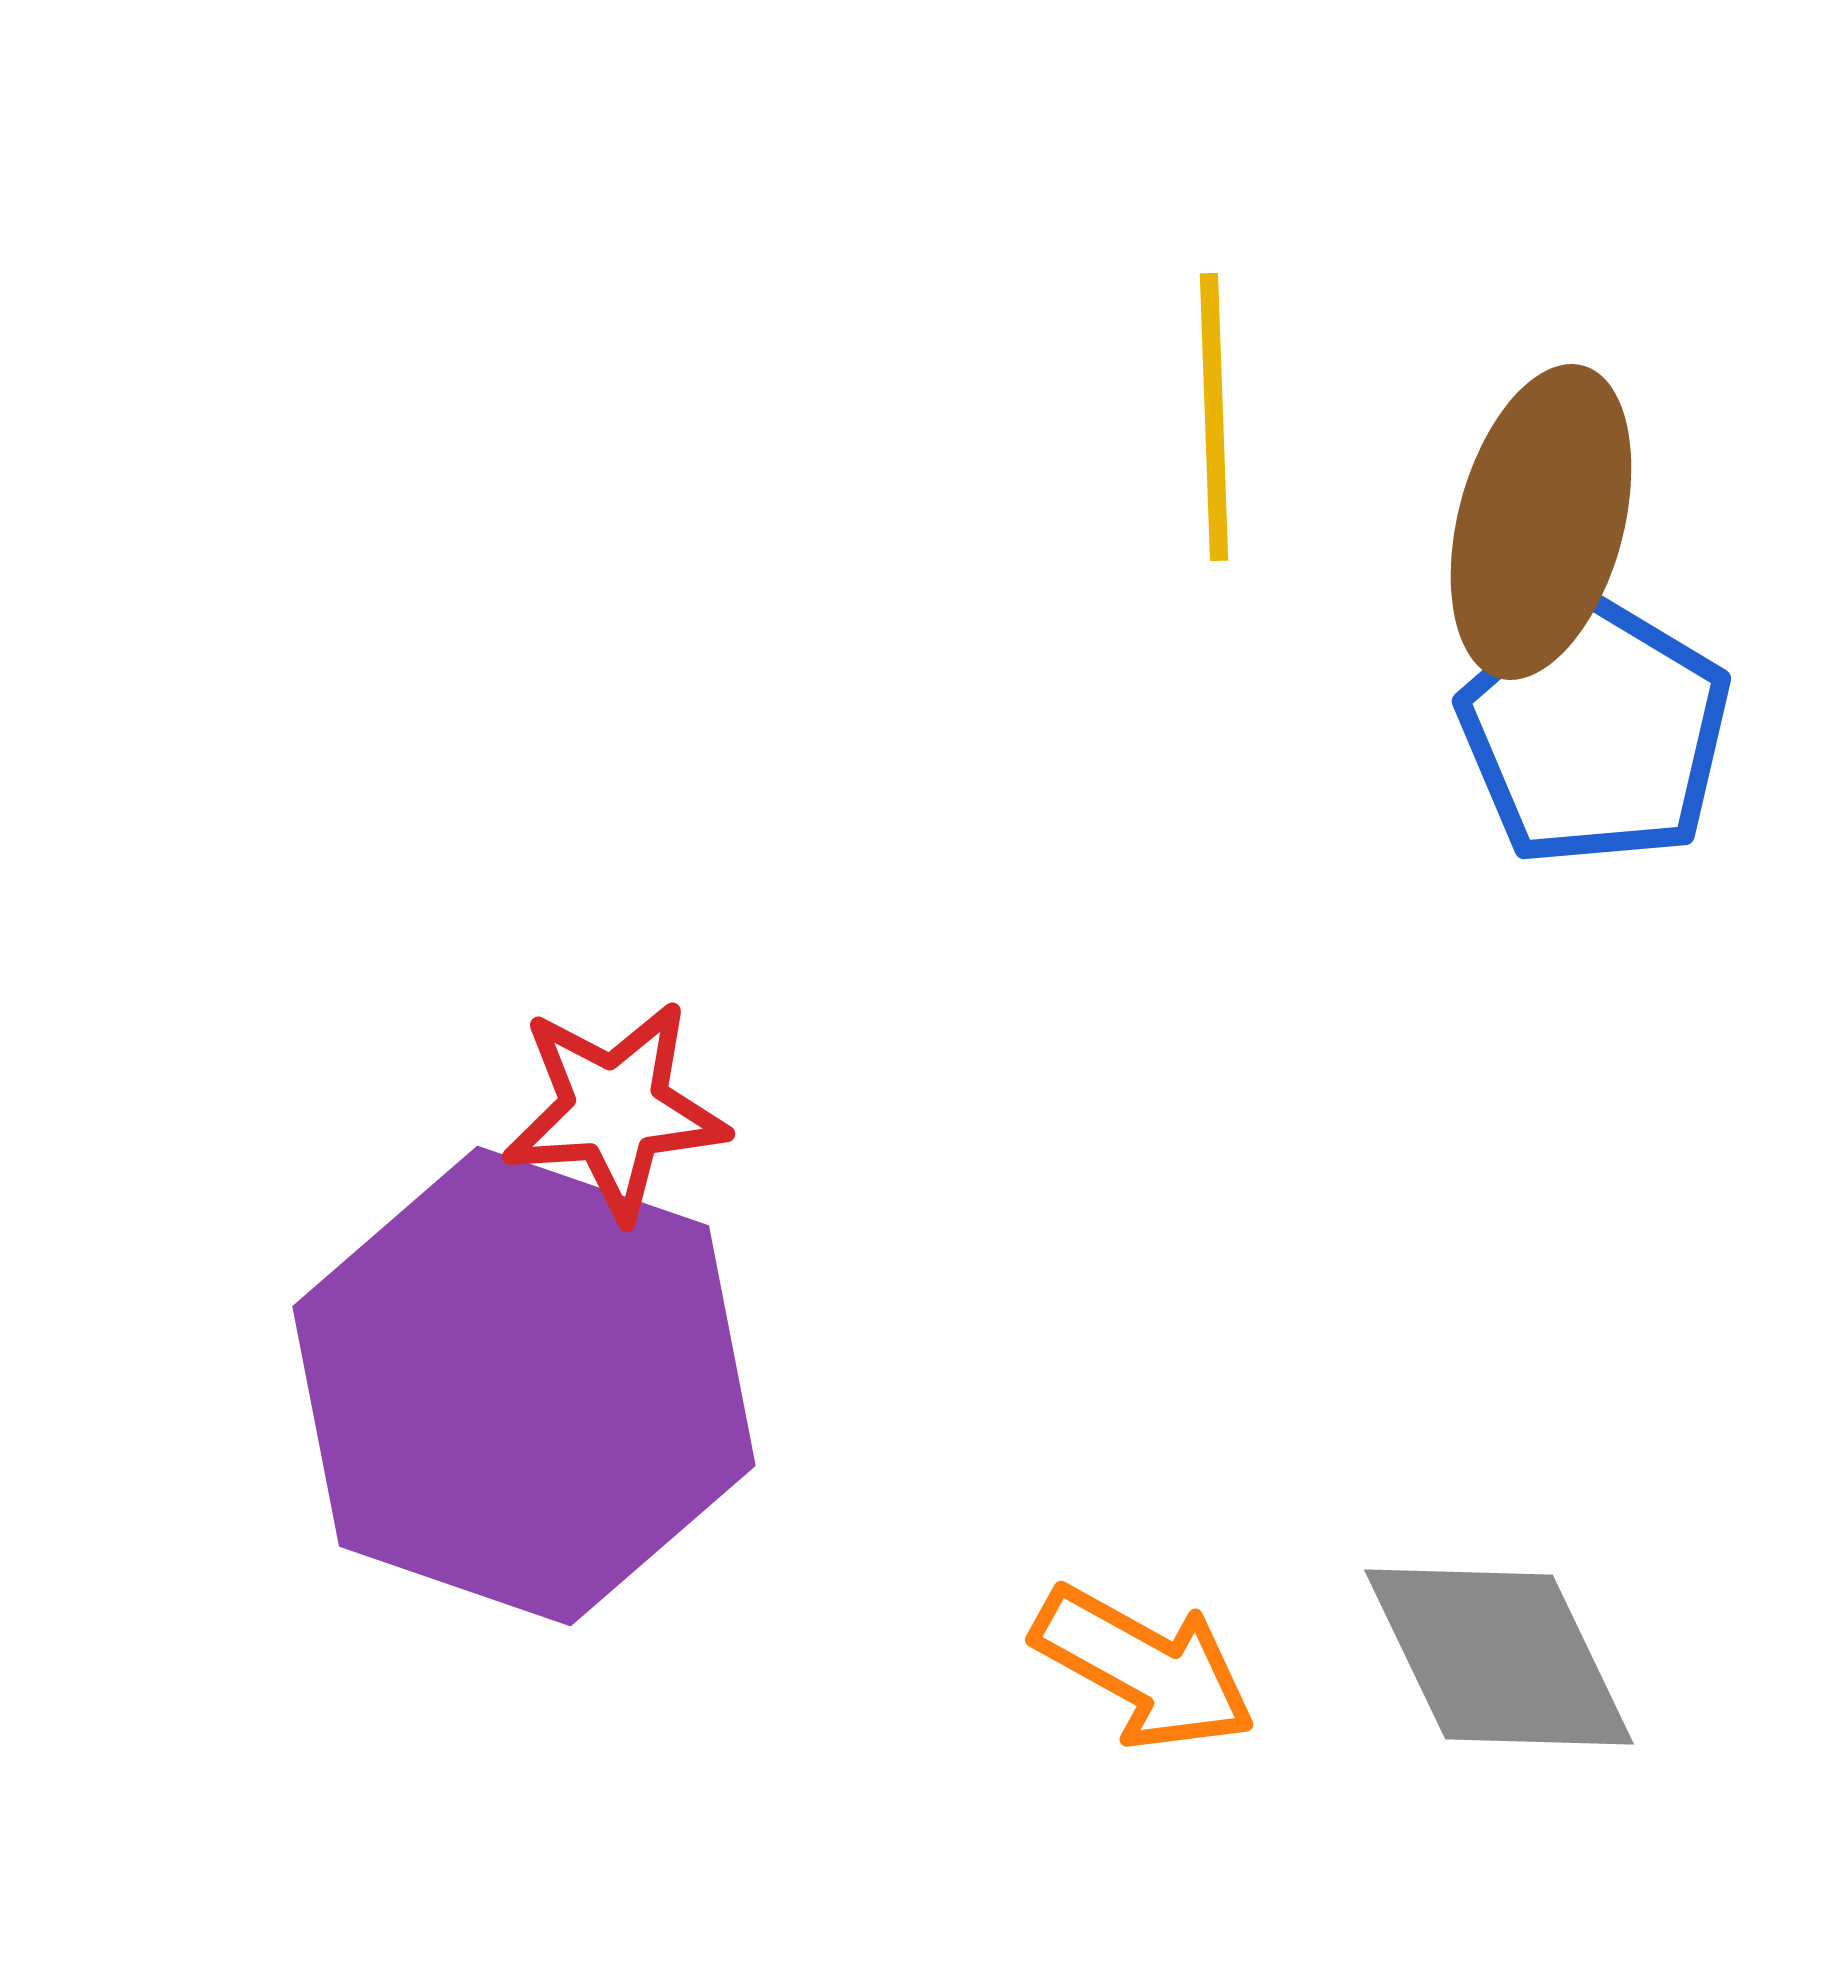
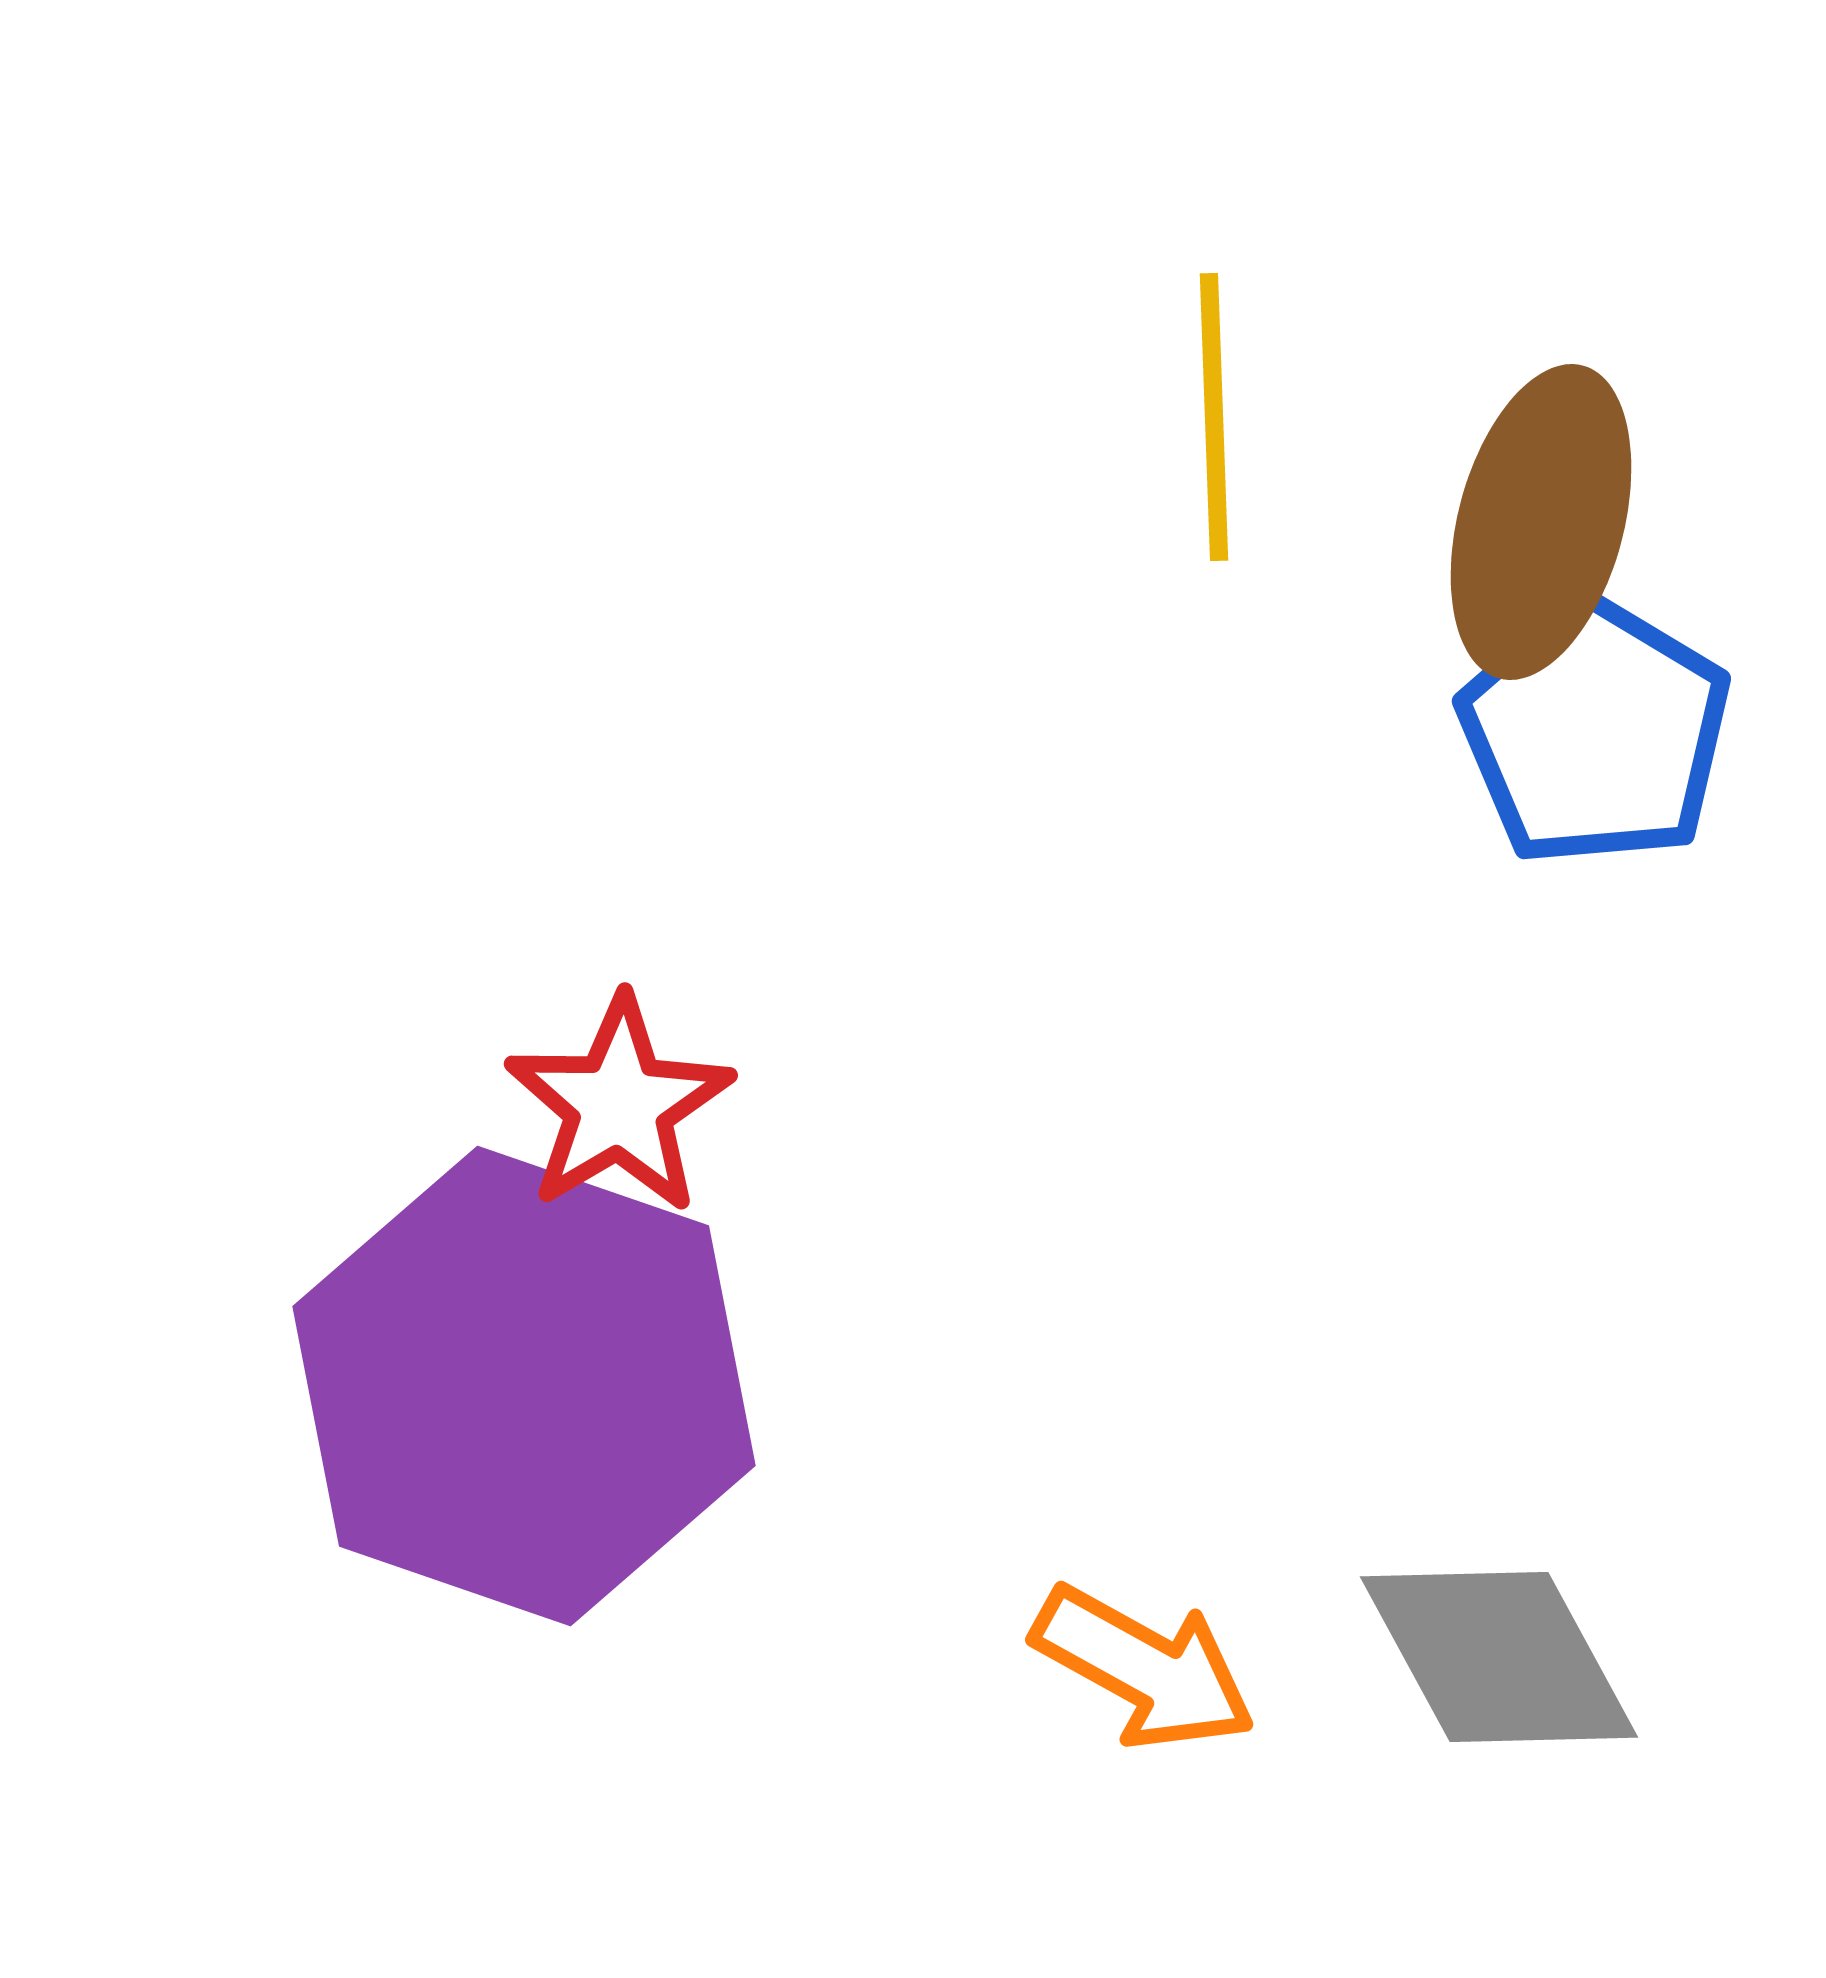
red star: moved 4 px right, 5 px up; rotated 27 degrees counterclockwise
gray diamond: rotated 3 degrees counterclockwise
